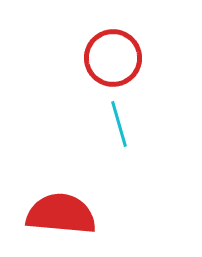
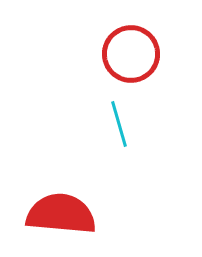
red circle: moved 18 px right, 4 px up
